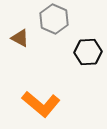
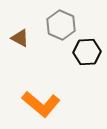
gray hexagon: moved 7 px right, 6 px down
black hexagon: moved 1 px left
